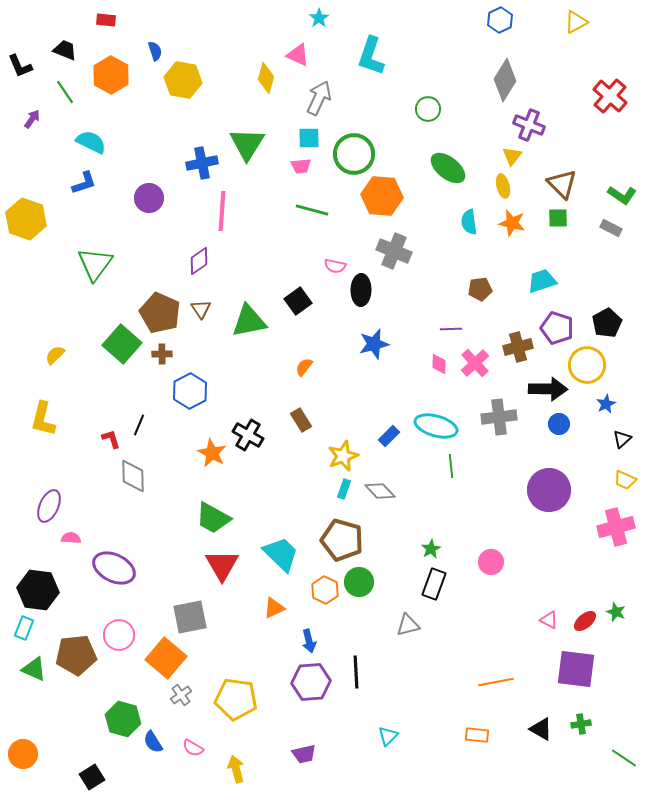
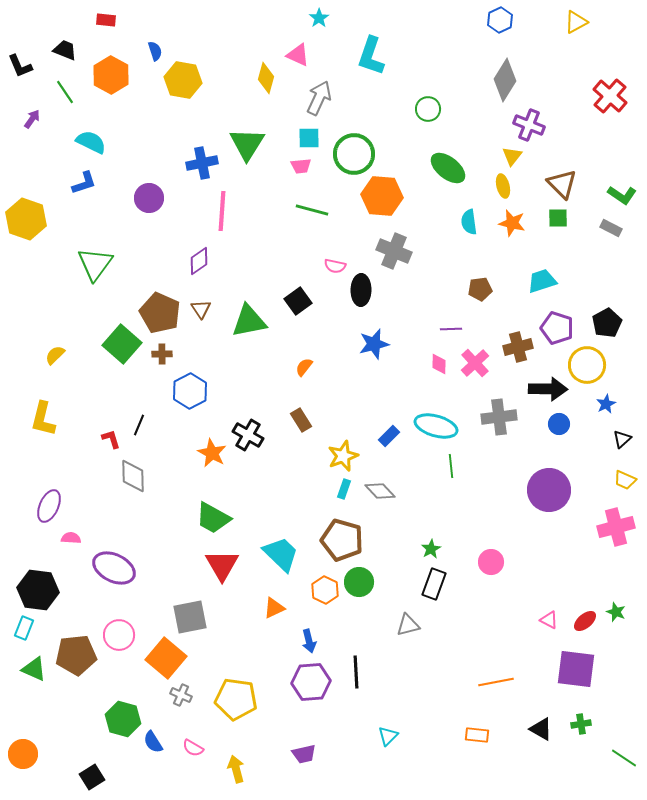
gray cross at (181, 695): rotated 30 degrees counterclockwise
